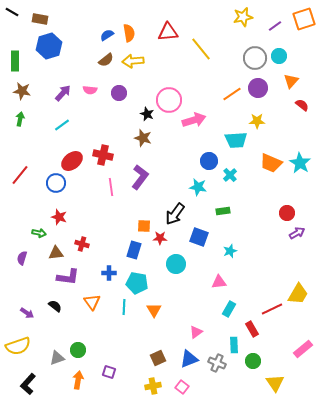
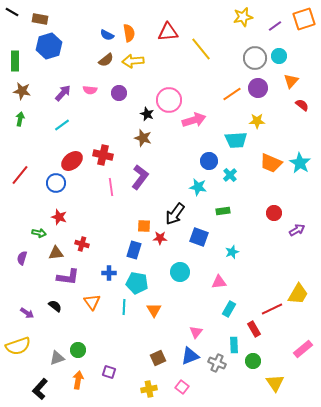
blue semicircle at (107, 35): rotated 120 degrees counterclockwise
red circle at (287, 213): moved 13 px left
purple arrow at (297, 233): moved 3 px up
cyan star at (230, 251): moved 2 px right, 1 px down
cyan circle at (176, 264): moved 4 px right, 8 px down
red rectangle at (252, 329): moved 2 px right
pink triangle at (196, 332): rotated 16 degrees counterclockwise
blue triangle at (189, 359): moved 1 px right, 3 px up
black L-shape at (28, 384): moved 12 px right, 5 px down
yellow cross at (153, 386): moved 4 px left, 3 px down
